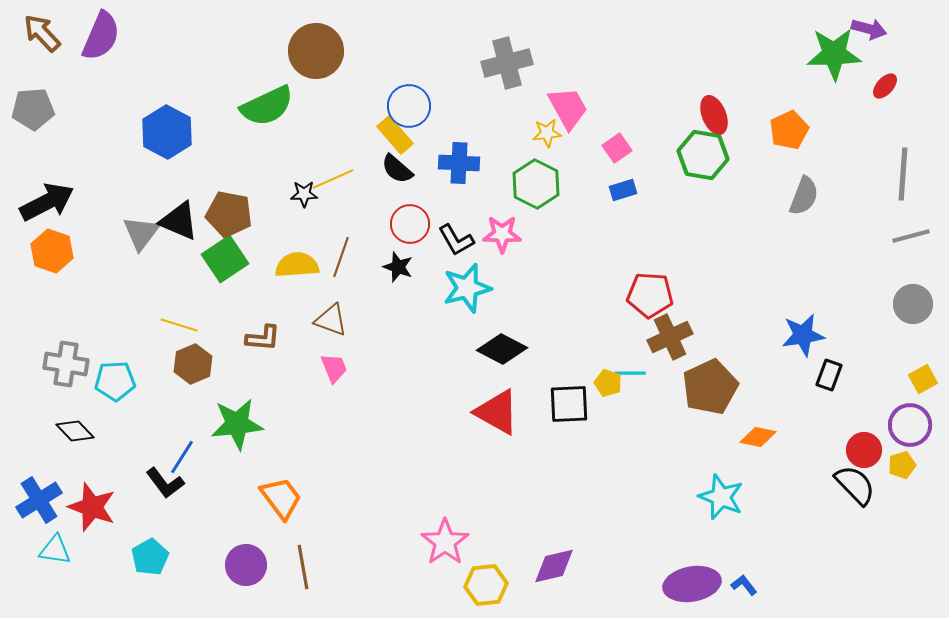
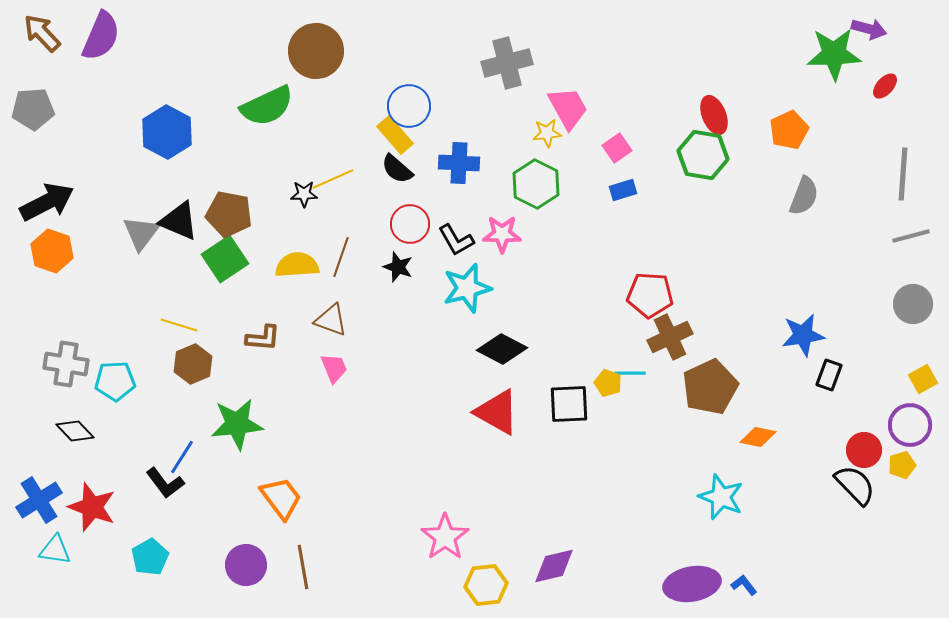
pink star at (445, 542): moved 5 px up
